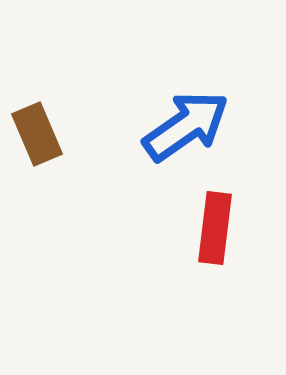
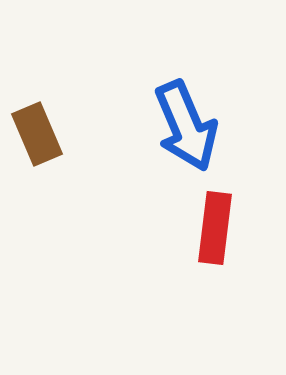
blue arrow: rotated 102 degrees clockwise
